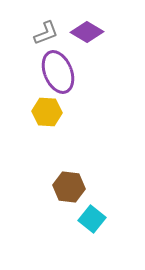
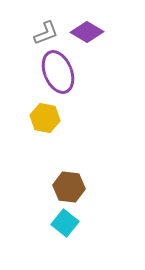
yellow hexagon: moved 2 px left, 6 px down; rotated 8 degrees clockwise
cyan square: moved 27 px left, 4 px down
